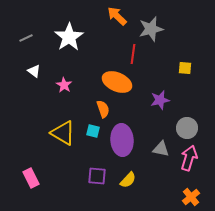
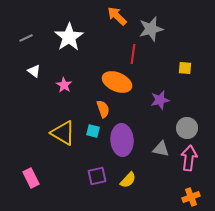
pink arrow: rotated 10 degrees counterclockwise
purple square: rotated 18 degrees counterclockwise
orange cross: rotated 18 degrees clockwise
